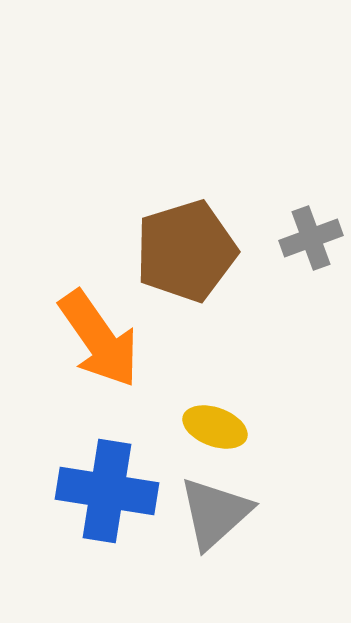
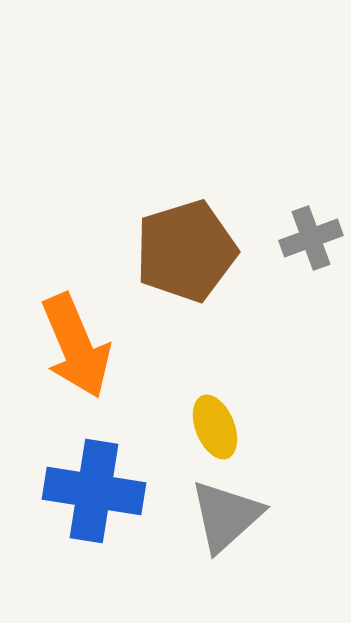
orange arrow: moved 23 px left, 7 px down; rotated 12 degrees clockwise
yellow ellipse: rotated 48 degrees clockwise
blue cross: moved 13 px left
gray triangle: moved 11 px right, 3 px down
